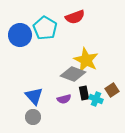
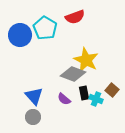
brown square: rotated 16 degrees counterclockwise
purple semicircle: rotated 56 degrees clockwise
